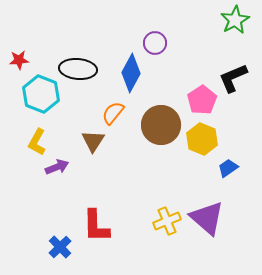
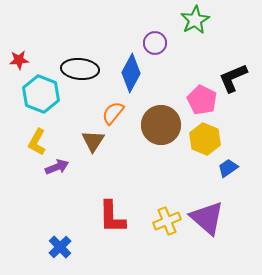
green star: moved 40 px left
black ellipse: moved 2 px right
pink pentagon: rotated 12 degrees counterclockwise
yellow hexagon: moved 3 px right
red L-shape: moved 16 px right, 9 px up
